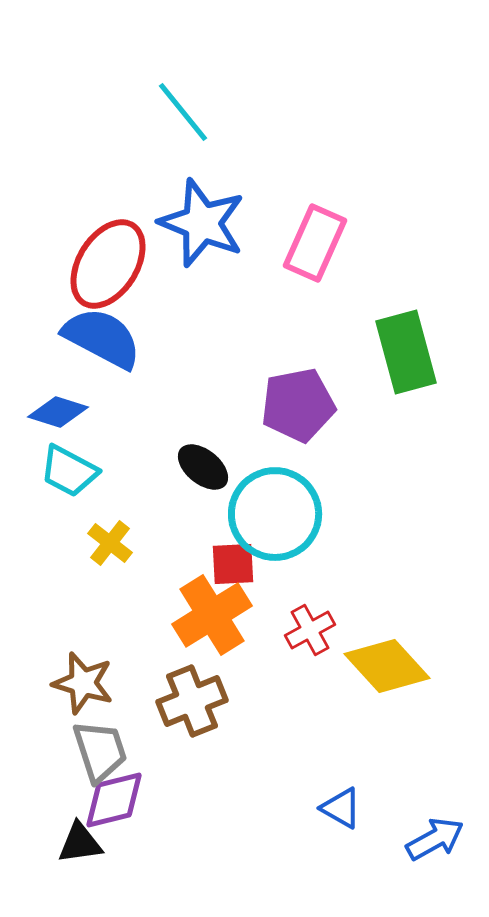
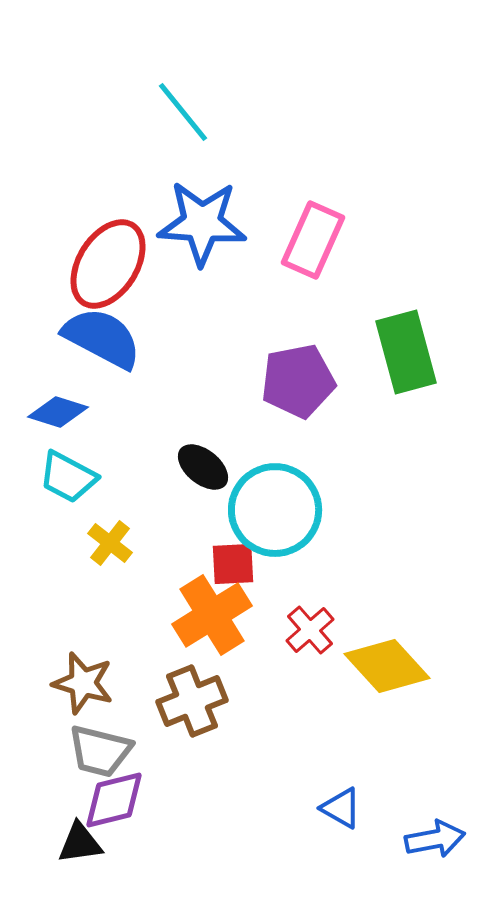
blue star: rotated 18 degrees counterclockwise
pink rectangle: moved 2 px left, 3 px up
purple pentagon: moved 24 px up
cyan trapezoid: moved 1 px left, 6 px down
cyan circle: moved 4 px up
red cross: rotated 12 degrees counterclockwise
gray trapezoid: rotated 122 degrees clockwise
blue arrow: rotated 18 degrees clockwise
